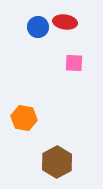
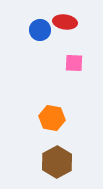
blue circle: moved 2 px right, 3 px down
orange hexagon: moved 28 px right
